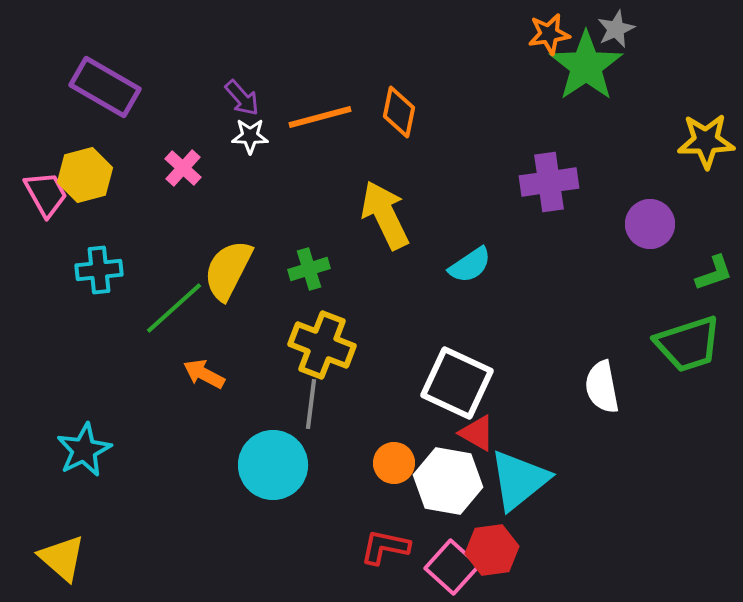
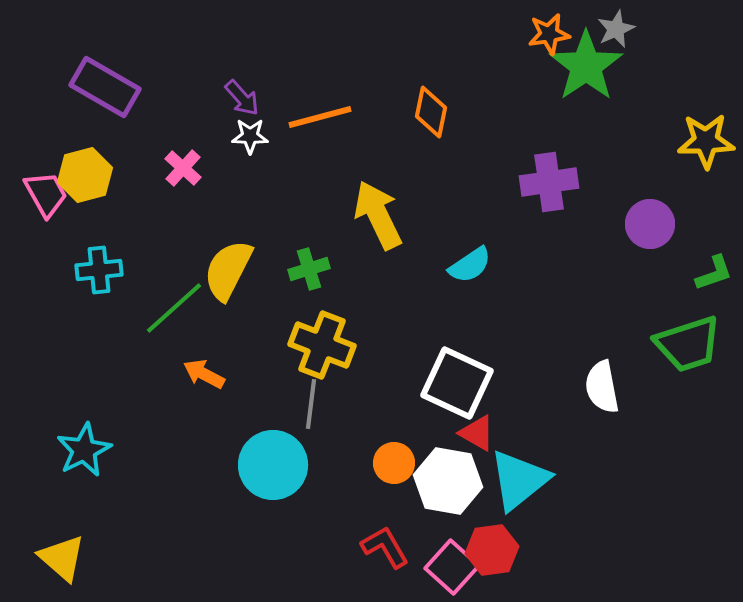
orange diamond: moved 32 px right
yellow arrow: moved 7 px left
red L-shape: rotated 48 degrees clockwise
